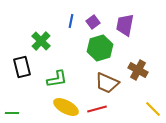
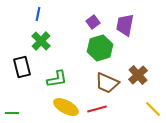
blue line: moved 33 px left, 7 px up
brown cross: moved 5 px down; rotated 18 degrees clockwise
